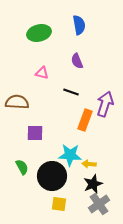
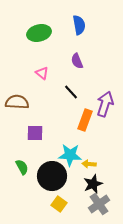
pink triangle: rotated 24 degrees clockwise
black line: rotated 28 degrees clockwise
yellow square: rotated 28 degrees clockwise
